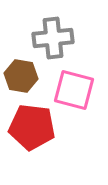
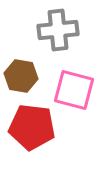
gray cross: moved 5 px right, 8 px up
